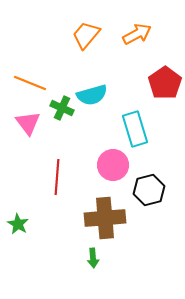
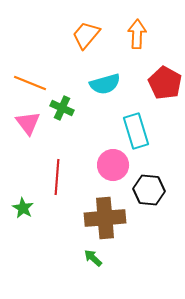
orange arrow: rotated 60 degrees counterclockwise
red pentagon: rotated 8 degrees counterclockwise
cyan semicircle: moved 13 px right, 11 px up
cyan rectangle: moved 1 px right, 2 px down
black hexagon: rotated 20 degrees clockwise
green star: moved 5 px right, 16 px up
green arrow: rotated 138 degrees clockwise
